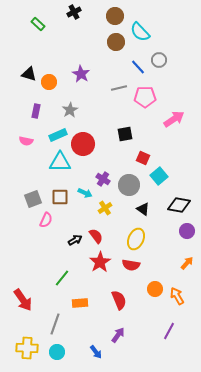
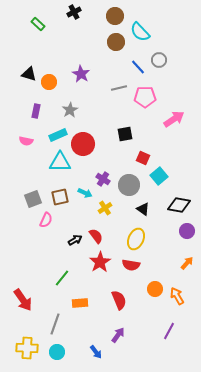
brown square at (60, 197): rotated 12 degrees counterclockwise
